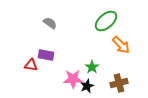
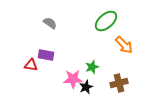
orange arrow: moved 3 px right
green star: rotated 16 degrees clockwise
black star: moved 1 px left, 1 px down
